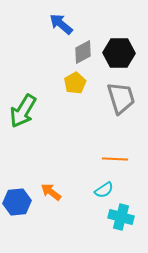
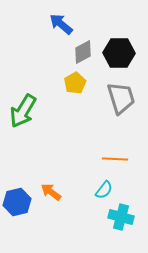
cyan semicircle: rotated 18 degrees counterclockwise
blue hexagon: rotated 8 degrees counterclockwise
